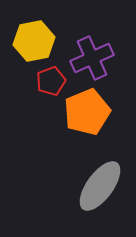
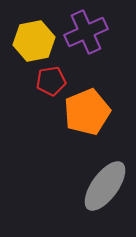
purple cross: moved 6 px left, 26 px up
red pentagon: rotated 12 degrees clockwise
gray ellipse: moved 5 px right
